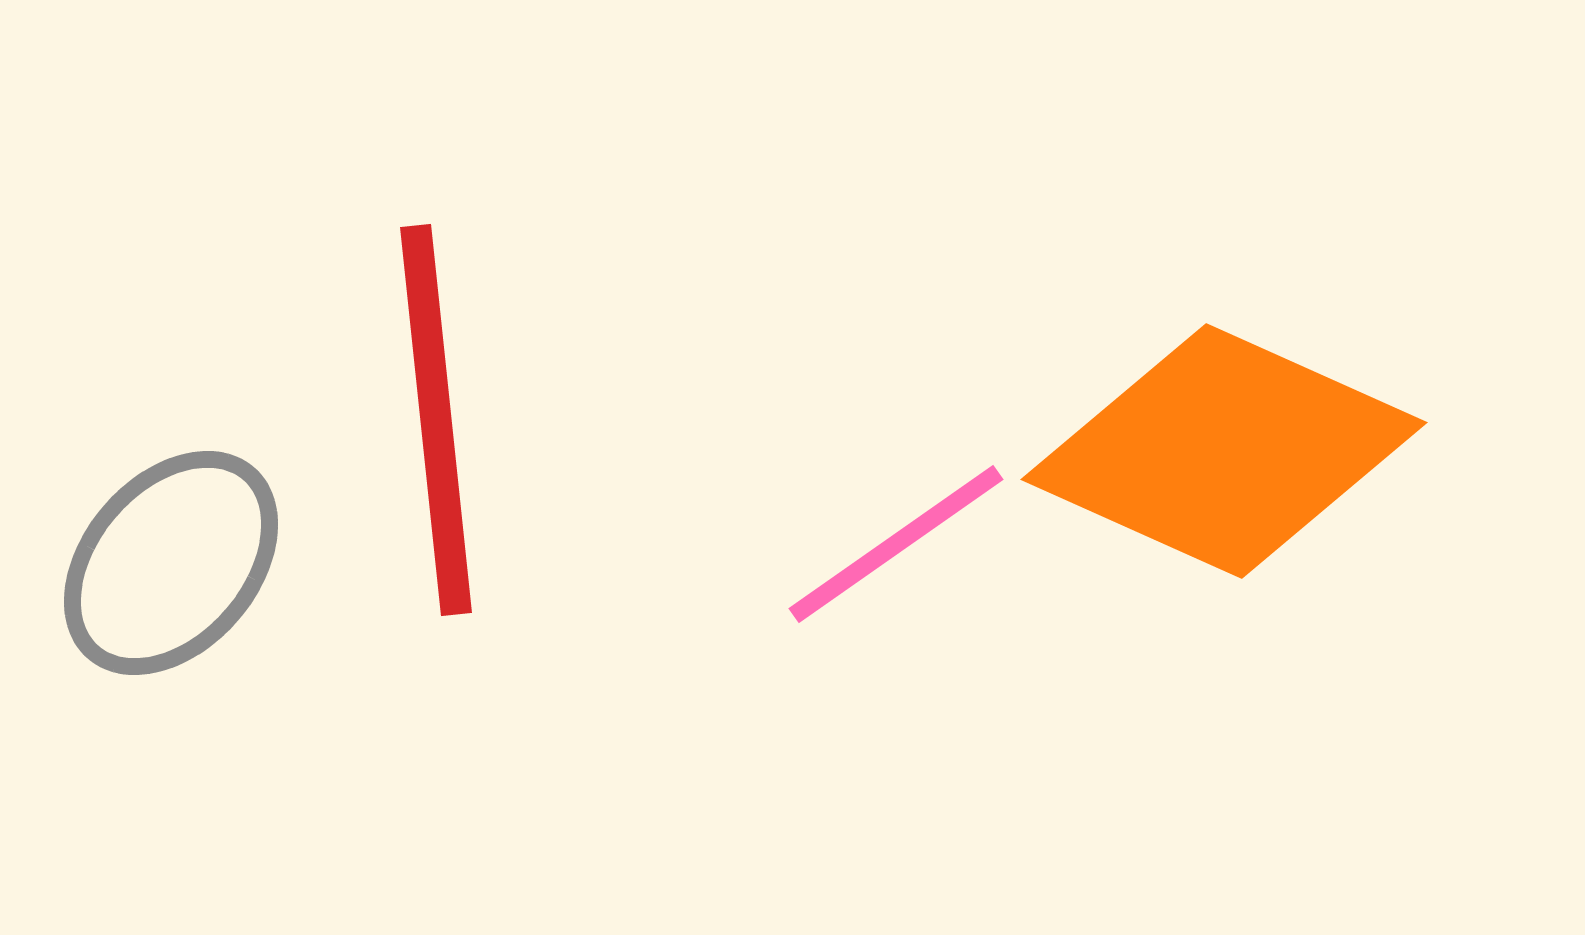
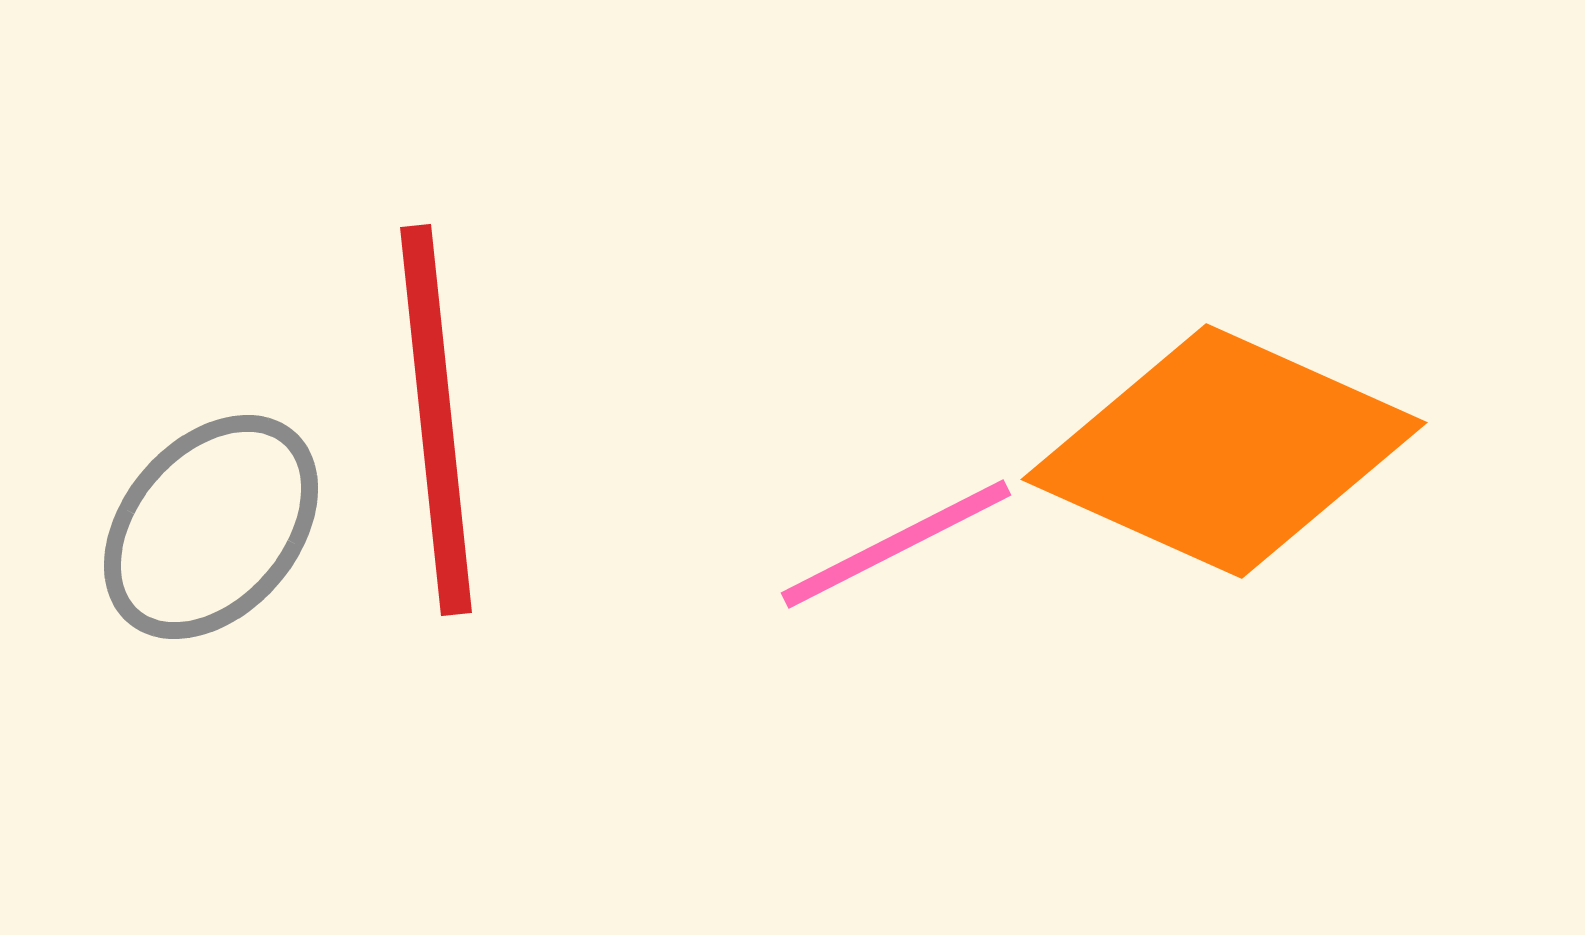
pink line: rotated 8 degrees clockwise
gray ellipse: moved 40 px right, 36 px up
